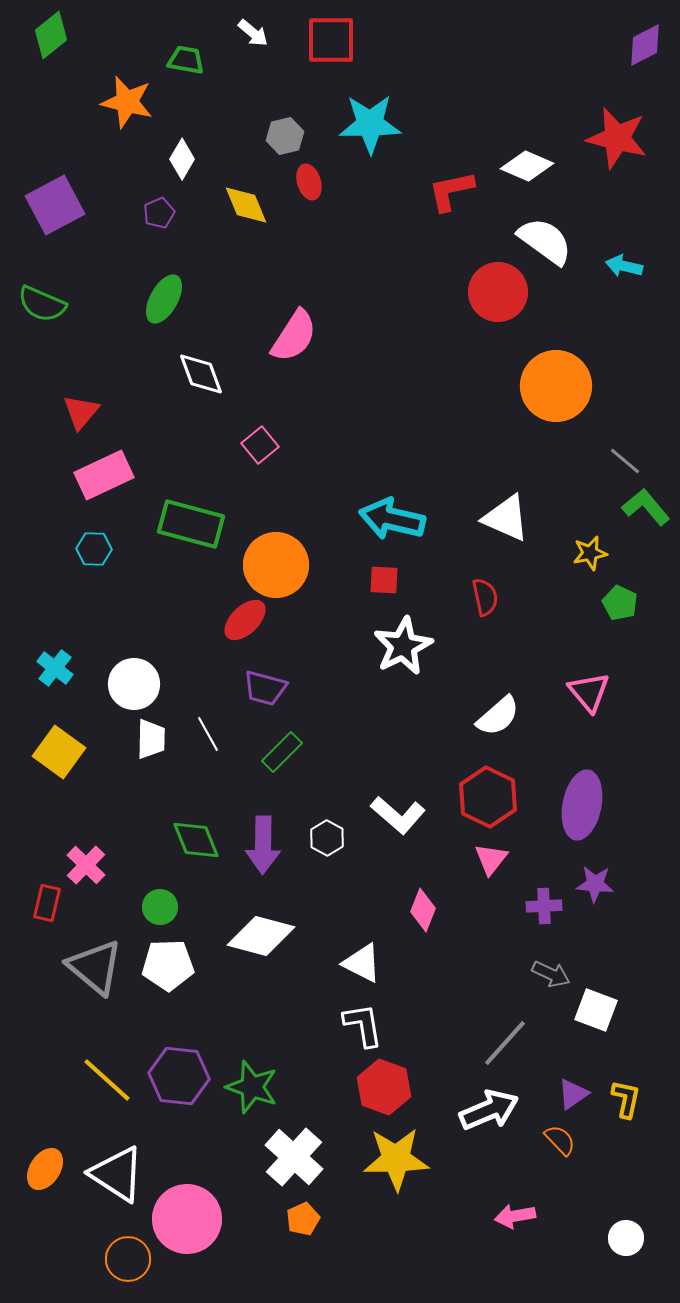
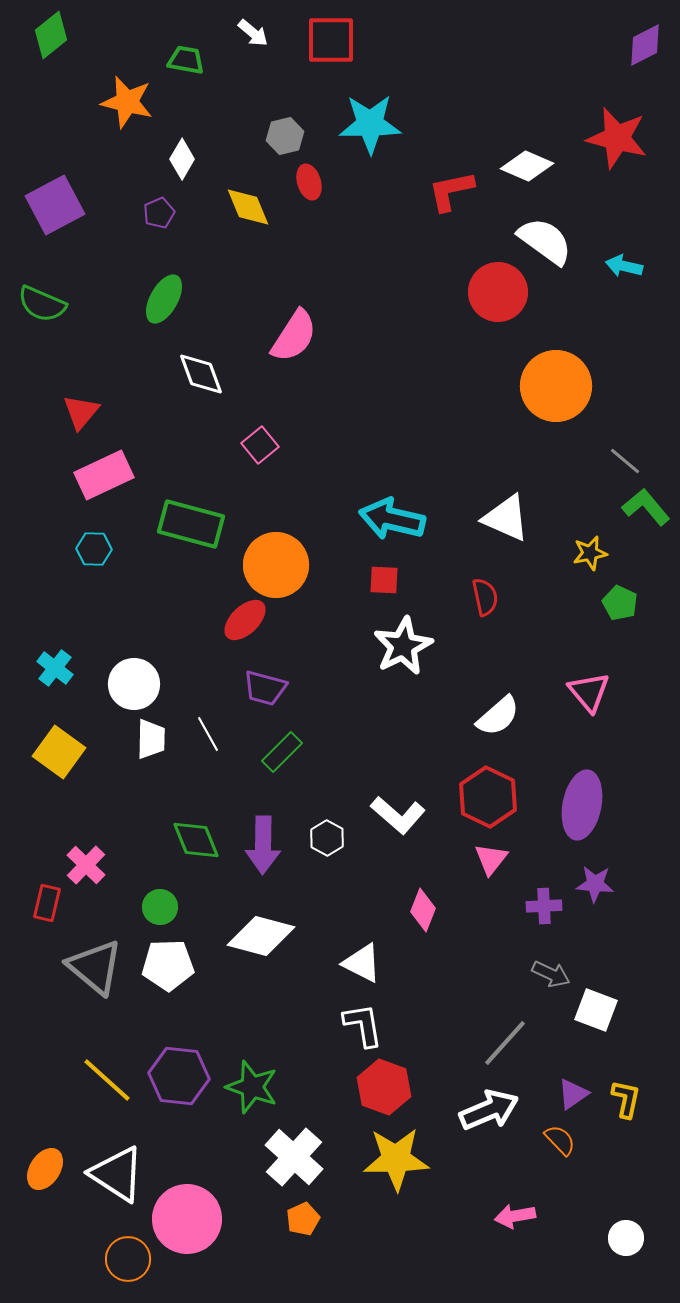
yellow diamond at (246, 205): moved 2 px right, 2 px down
